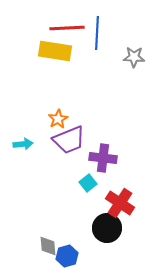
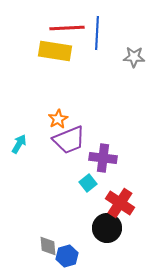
cyan arrow: moved 4 px left; rotated 54 degrees counterclockwise
